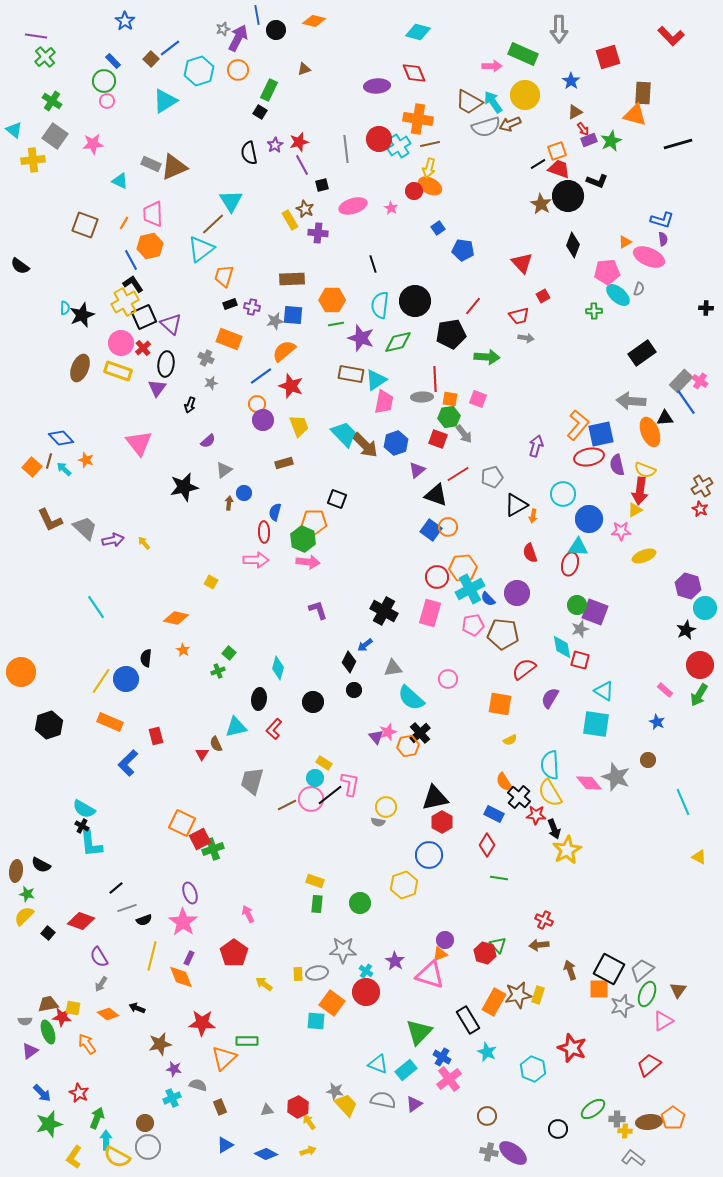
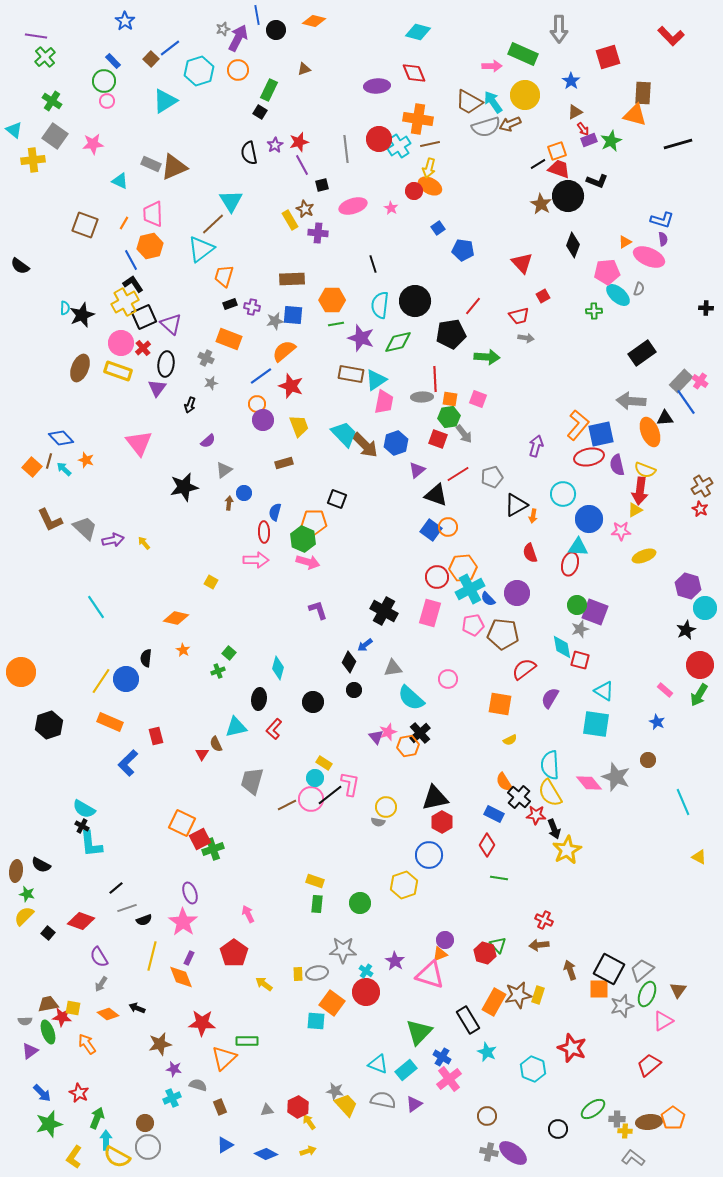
pink arrow at (308, 562): rotated 10 degrees clockwise
